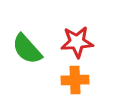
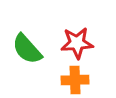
red star: moved 1 px down
